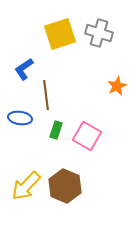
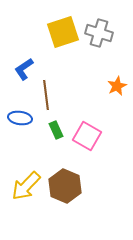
yellow square: moved 3 px right, 2 px up
green rectangle: rotated 42 degrees counterclockwise
